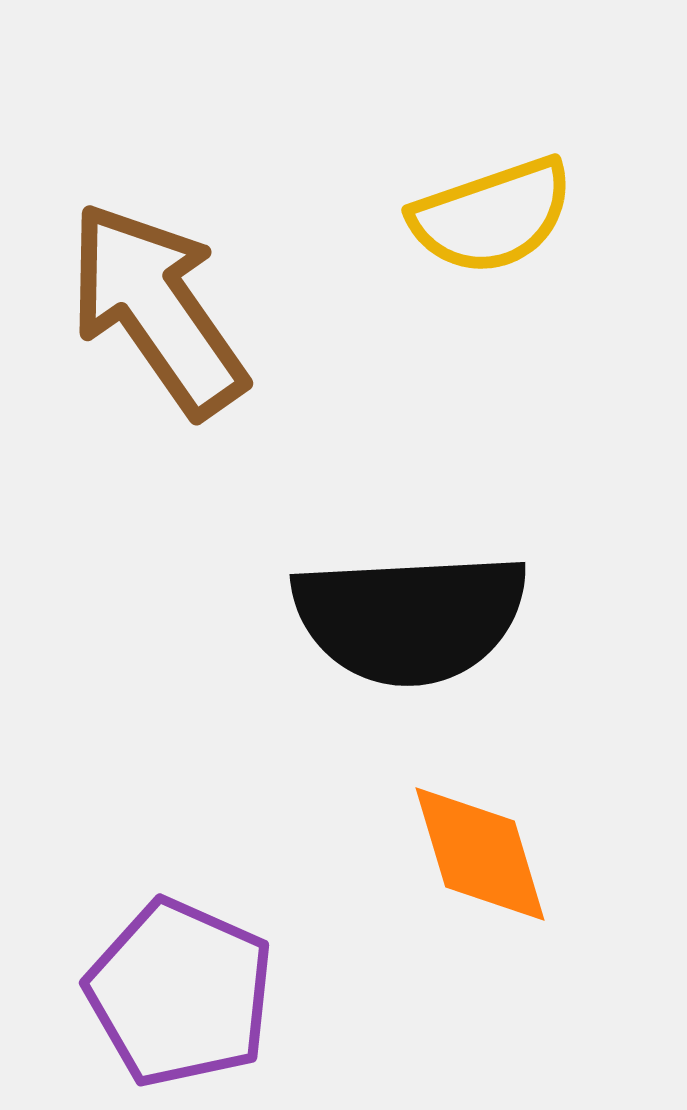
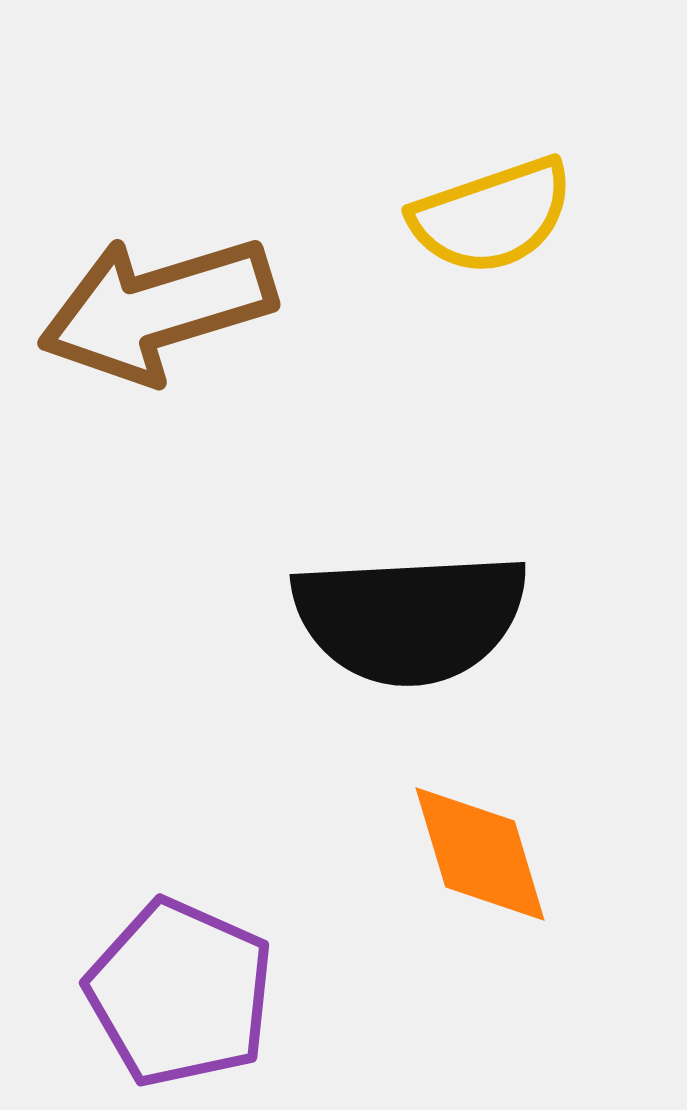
brown arrow: rotated 72 degrees counterclockwise
